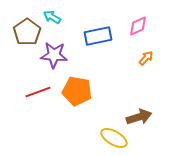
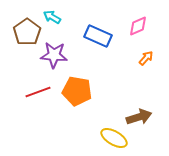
blue rectangle: rotated 36 degrees clockwise
